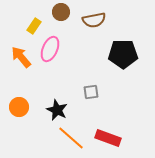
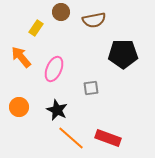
yellow rectangle: moved 2 px right, 2 px down
pink ellipse: moved 4 px right, 20 px down
gray square: moved 4 px up
